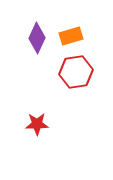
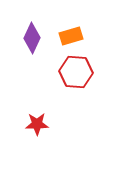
purple diamond: moved 5 px left
red hexagon: rotated 12 degrees clockwise
